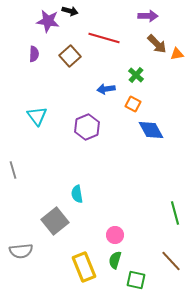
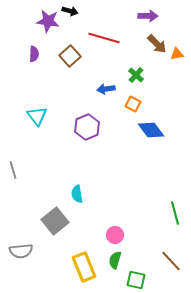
blue diamond: rotated 8 degrees counterclockwise
